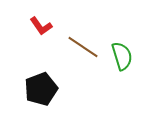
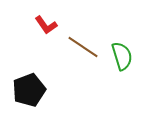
red L-shape: moved 5 px right, 1 px up
black pentagon: moved 12 px left, 1 px down
